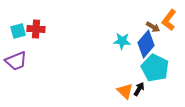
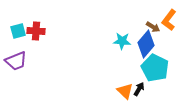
red cross: moved 2 px down
